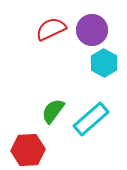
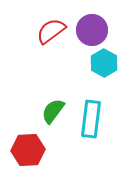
red semicircle: moved 2 px down; rotated 12 degrees counterclockwise
cyan rectangle: rotated 42 degrees counterclockwise
